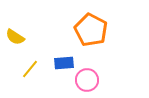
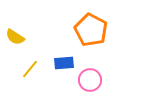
pink circle: moved 3 px right
